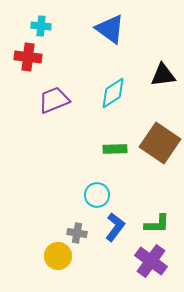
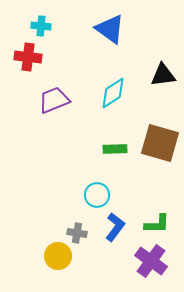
brown square: rotated 18 degrees counterclockwise
